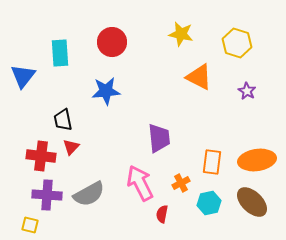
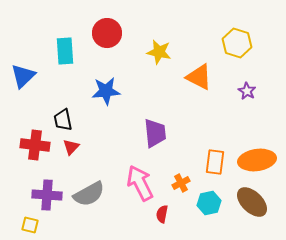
yellow star: moved 22 px left, 18 px down
red circle: moved 5 px left, 9 px up
cyan rectangle: moved 5 px right, 2 px up
blue triangle: rotated 8 degrees clockwise
purple trapezoid: moved 4 px left, 5 px up
red cross: moved 6 px left, 11 px up
orange rectangle: moved 3 px right
